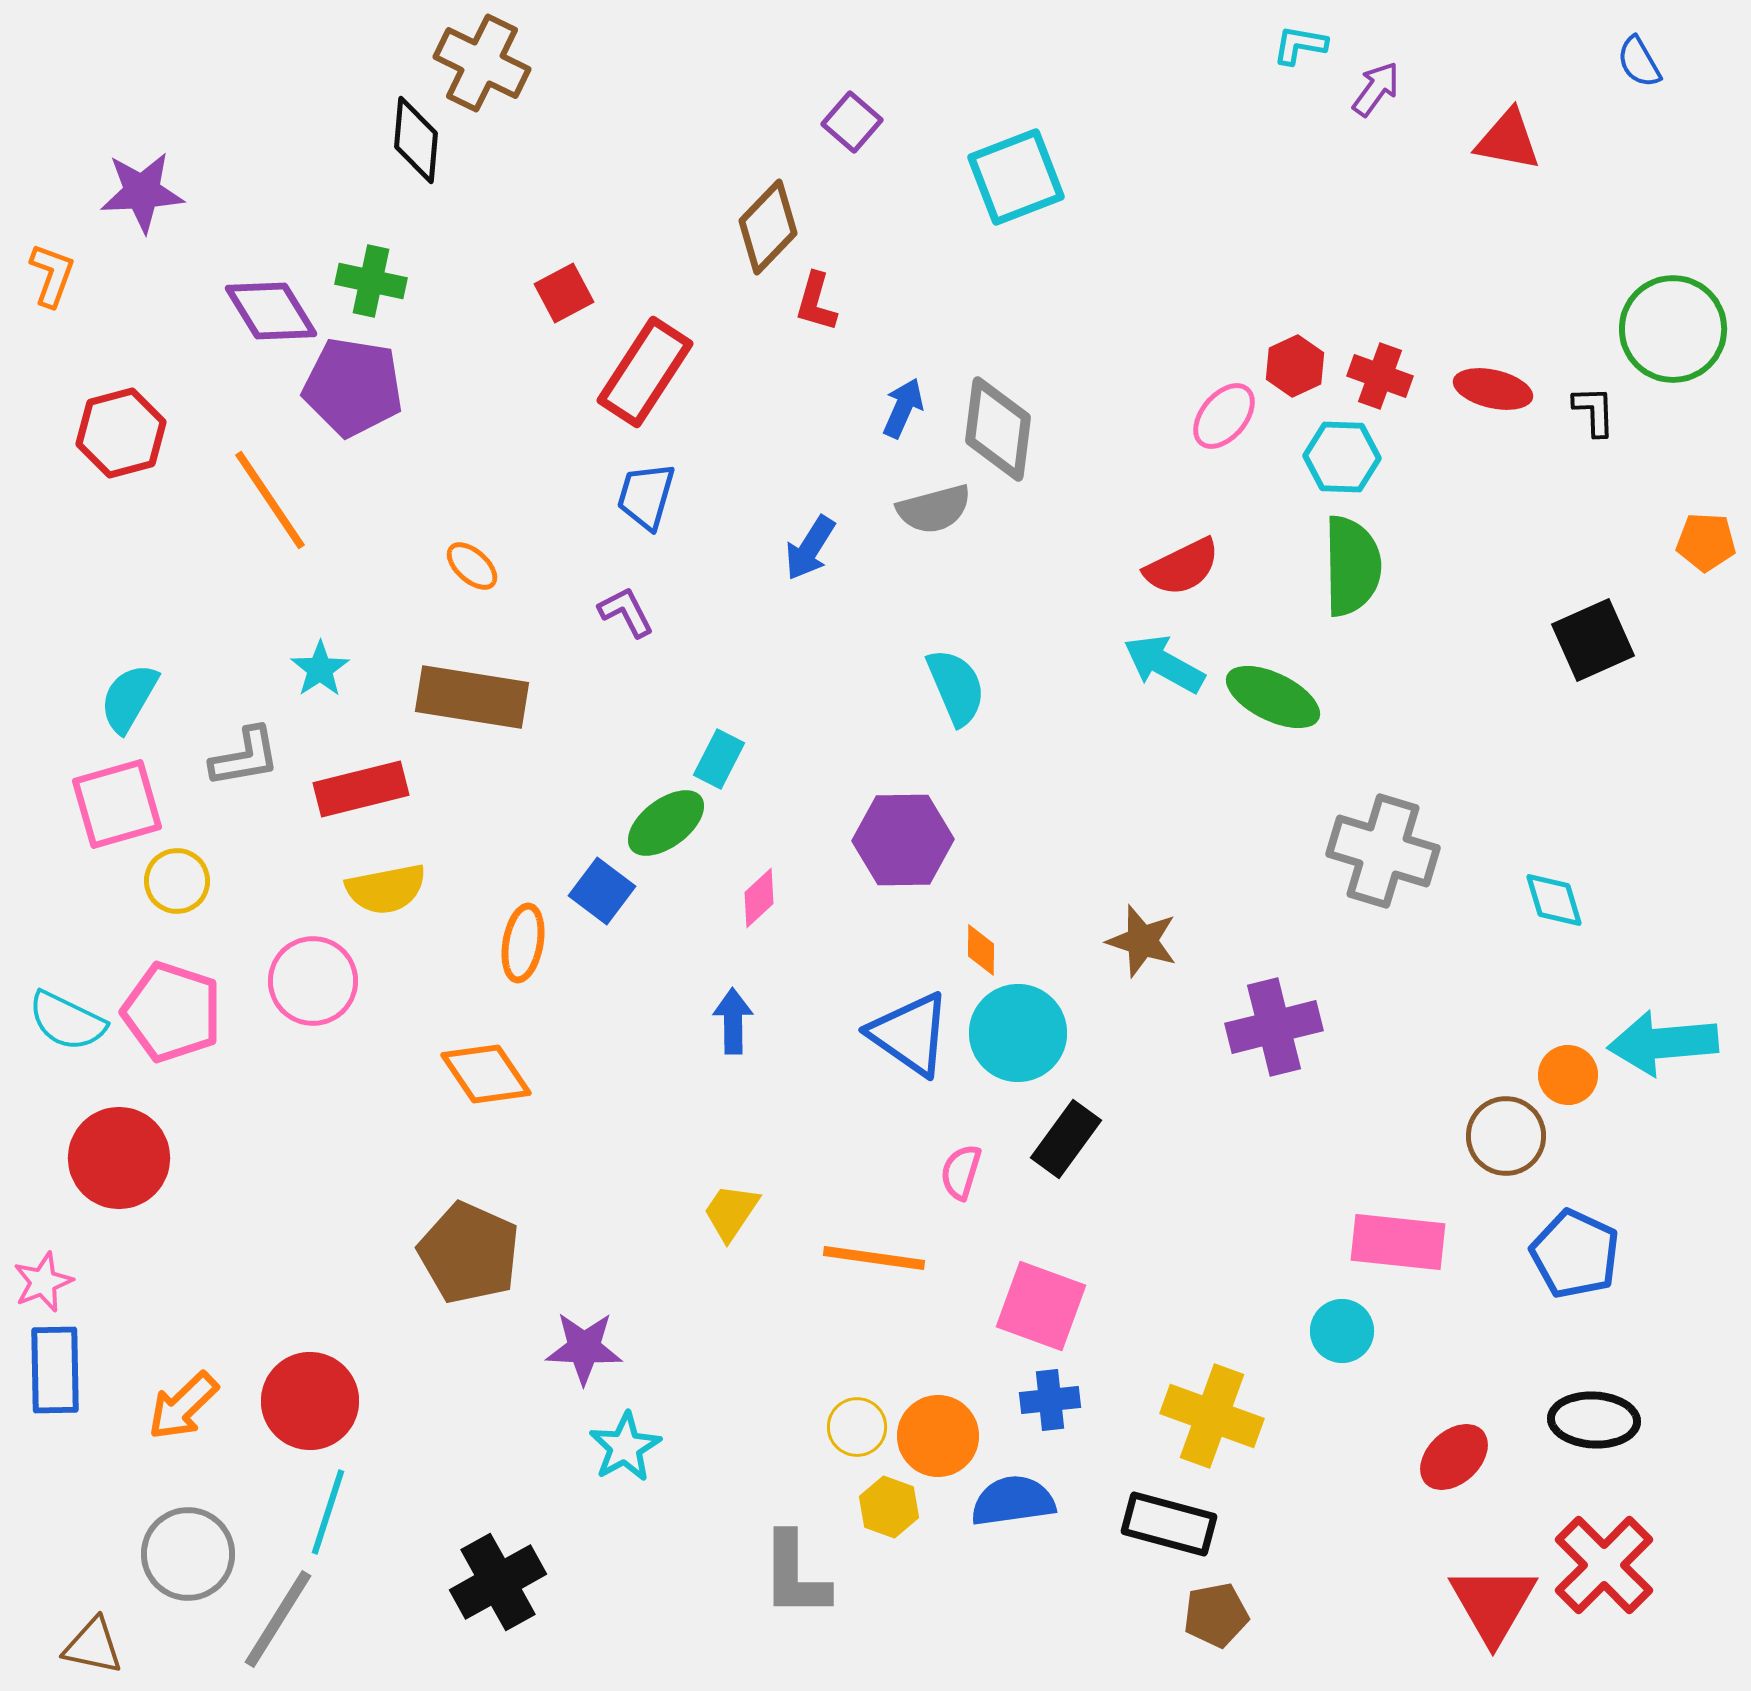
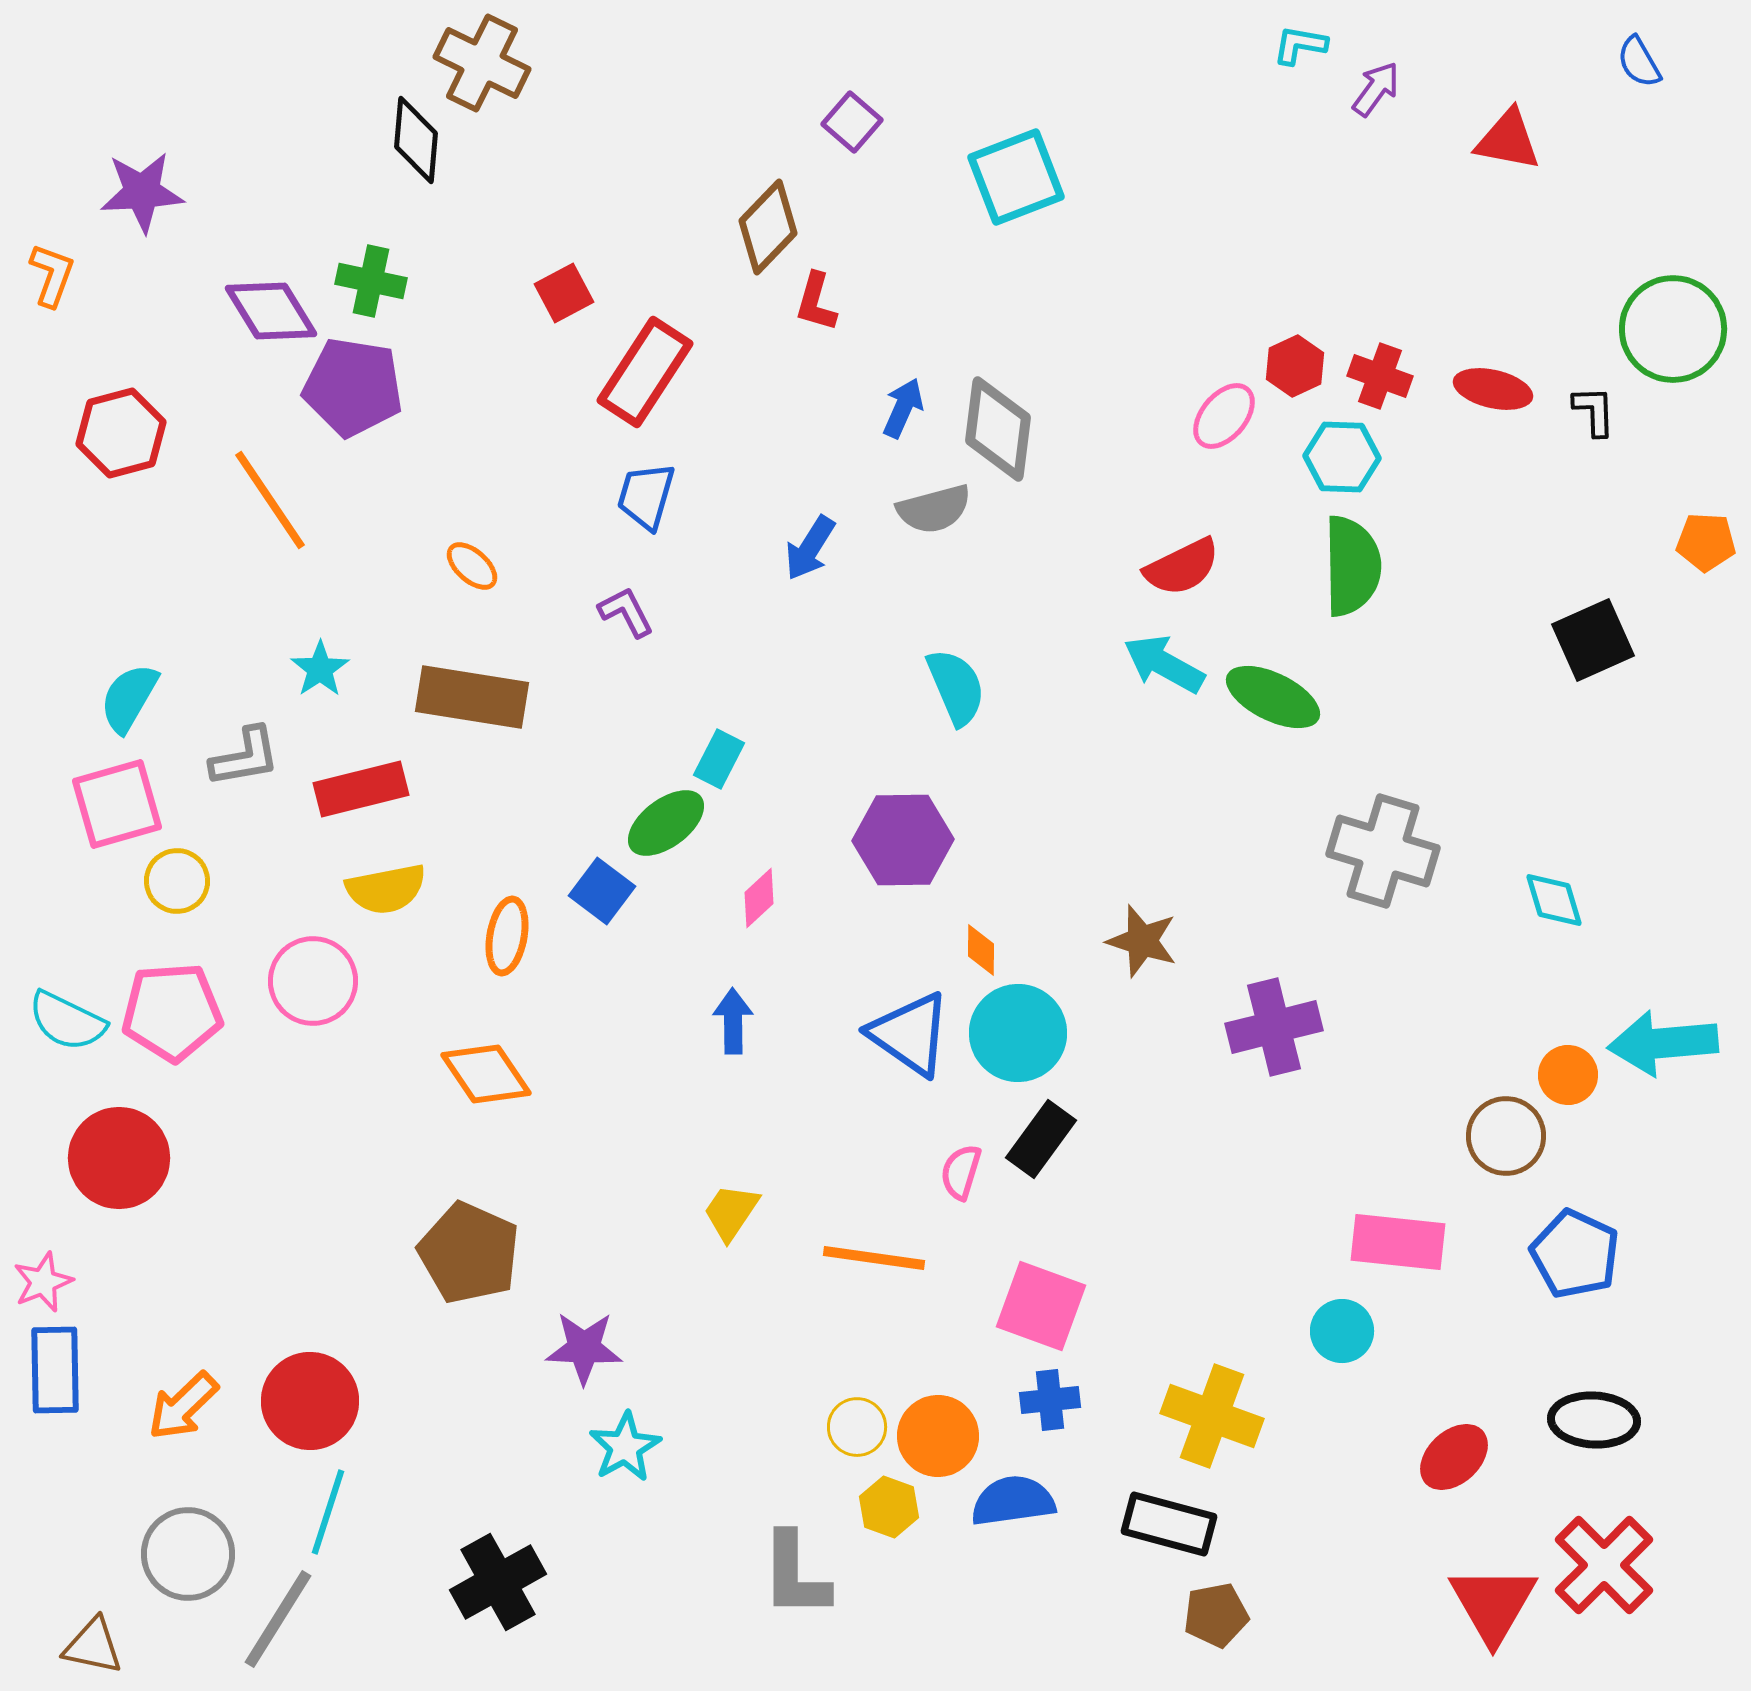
orange ellipse at (523, 943): moved 16 px left, 7 px up
pink pentagon at (172, 1012): rotated 22 degrees counterclockwise
black rectangle at (1066, 1139): moved 25 px left
